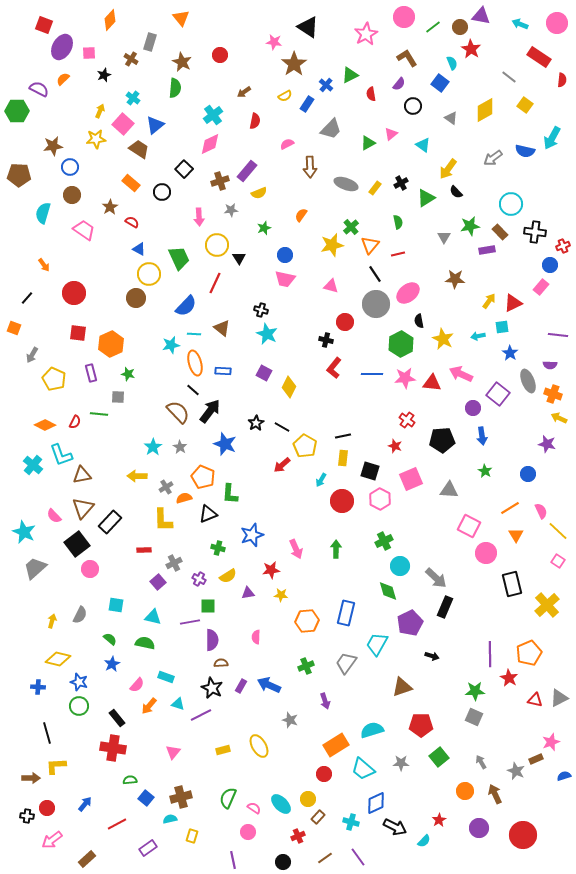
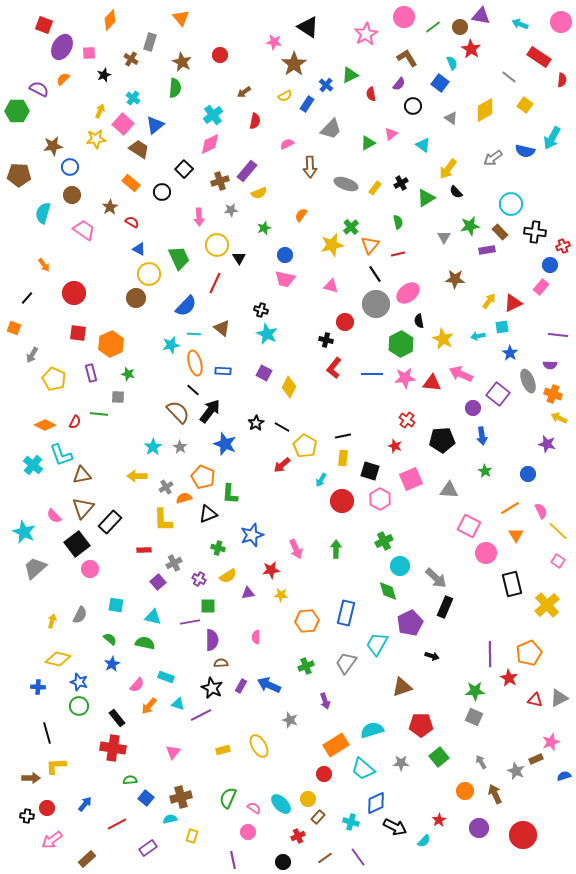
pink circle at (557, 23): moved 4 px right, 1 px up
